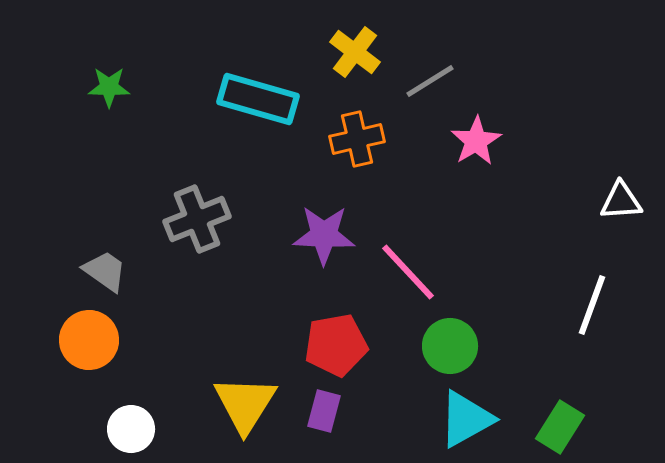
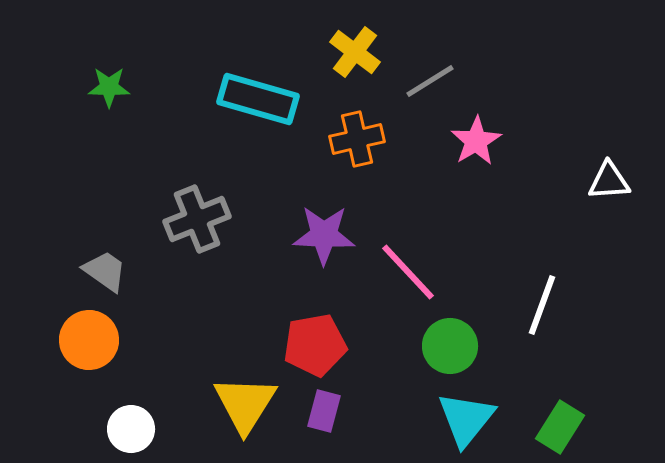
white triangle: moved 12 px left, 20 px up
white line: moved 50 px left
red pentagon: moved 21 px left
cyan triangle: rotated 22 degrees counterclockwise
